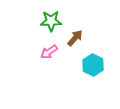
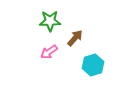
green star: moved 1 px left
cyan hexagon: rotated 15 degrees clockwise
